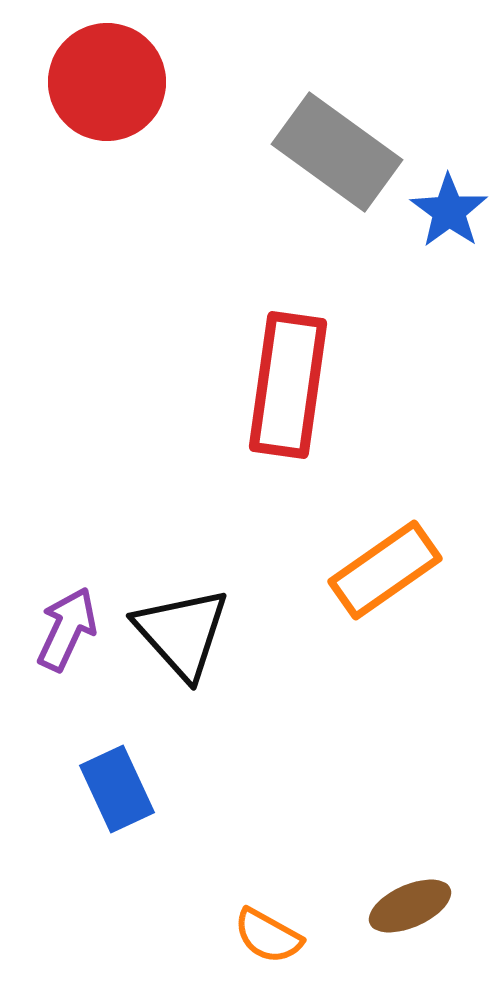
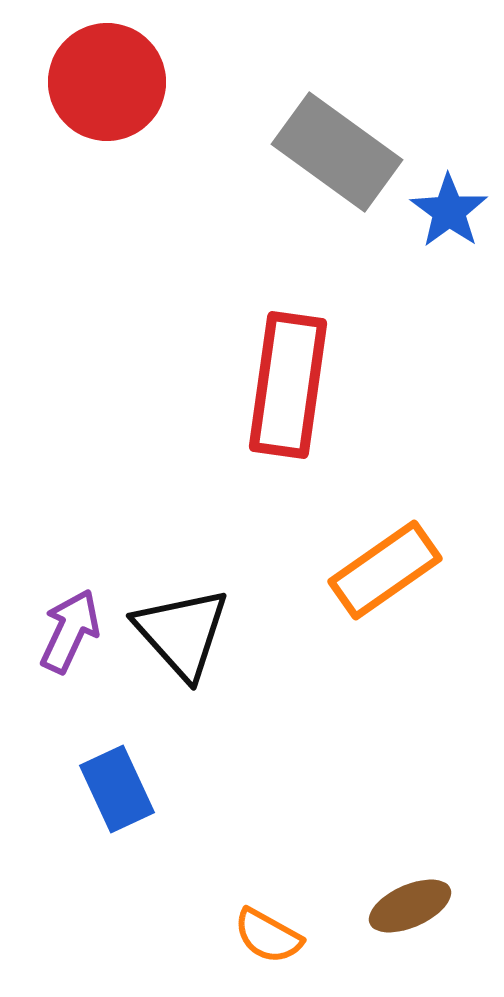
purple arrow: moved 3 px right, 2 px down
